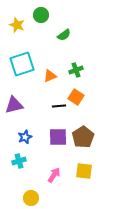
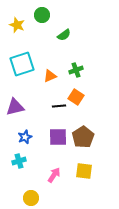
green circle: moved 1 px right
purple triangle: moved 1 px right, 2 px down
